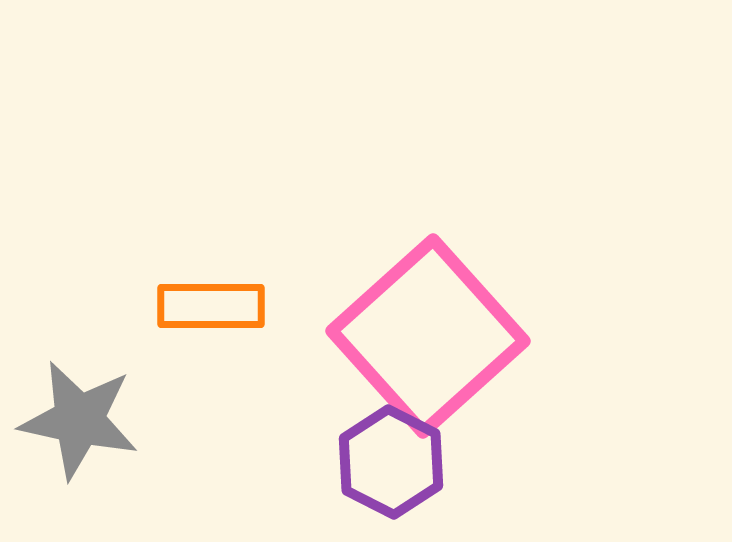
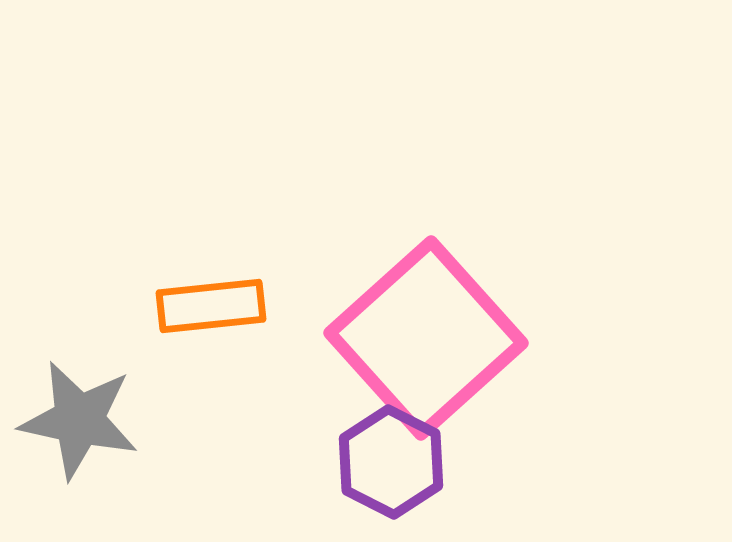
orange rectangle: rotated 6 degrees counterclockwise
pink square: moved 2 px left, 2 px down
